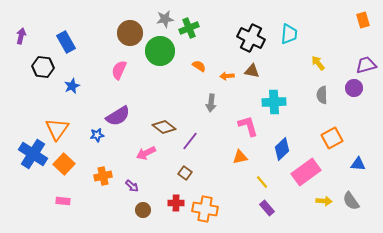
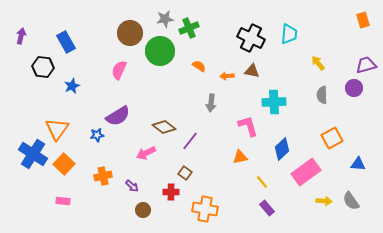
red cross at (176, 203): moved 5 px left, 11 px up
